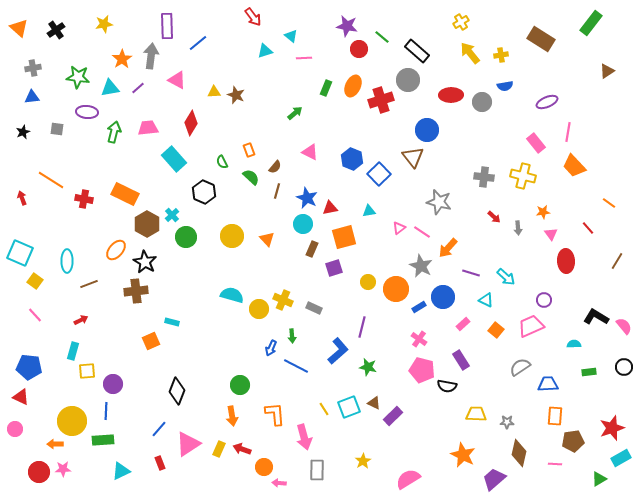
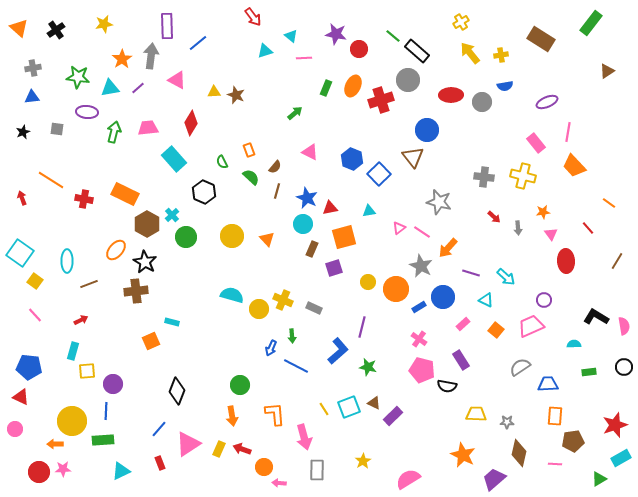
purple star at (347, 26): moved 11 px left, 8 px down
green line at (382, 37): moved 11 px right, 1 px up
cyan square at (20, 253): rotated 12 degrees clockwise
pink semicircle at (624, 326): rotated 30 degrees clockwise
red star at (612, 428): moved 3 px right, 3 px up
